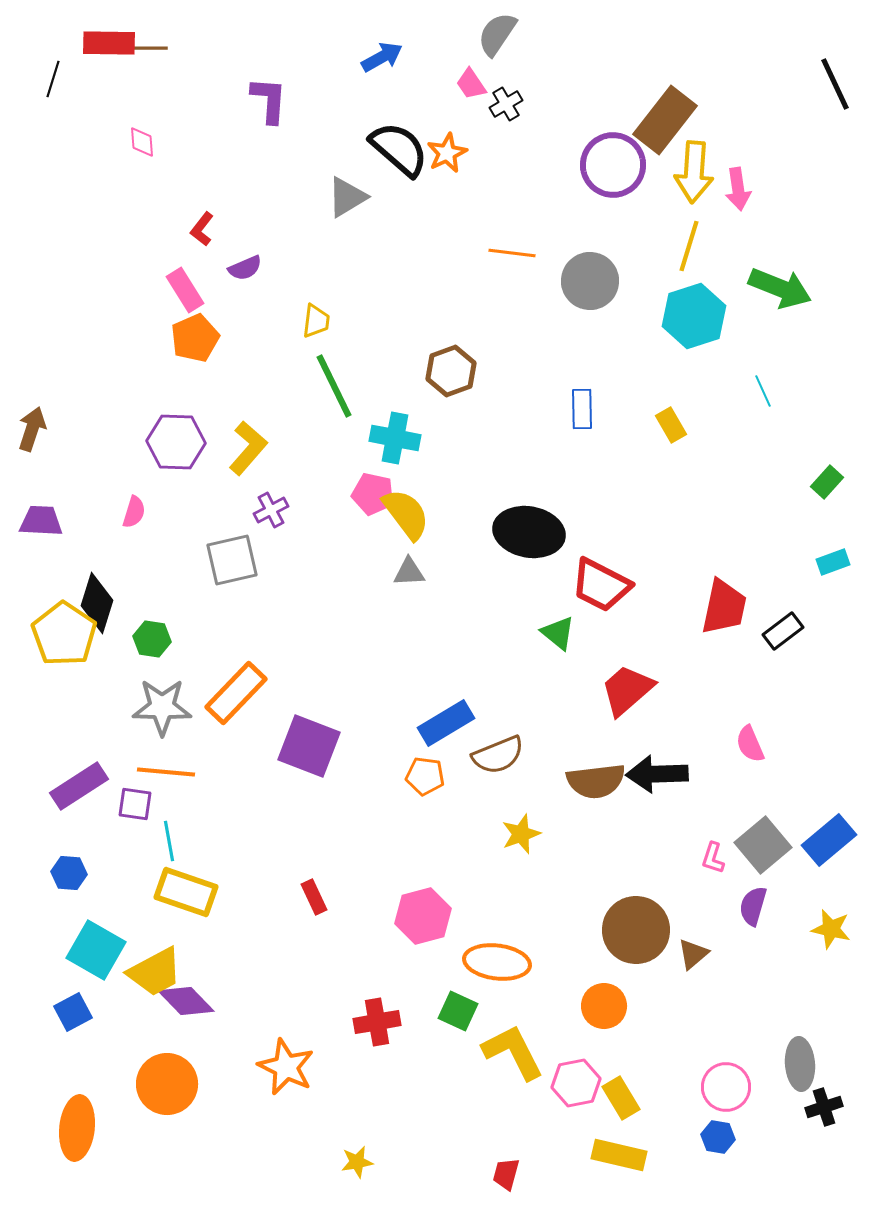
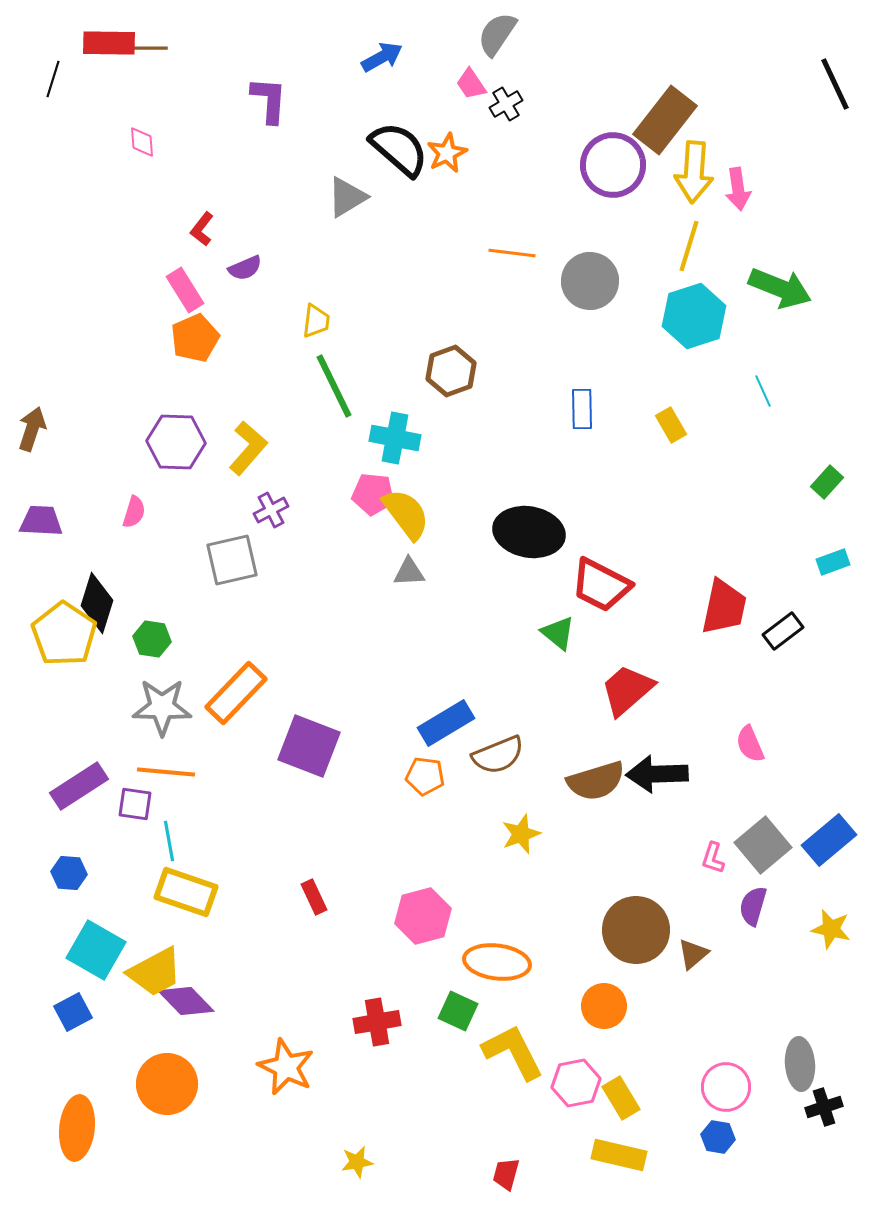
pink pentagon at (373, 494): rotated 6 degrees counterclockwise
brown semicircle at (596, 781): rotated 10 degrees counterclockwise
